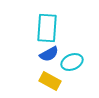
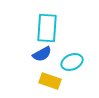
blue semicircle: moved 7 px left
yellow rectangle: rotated 10 degrees counterclockwise
